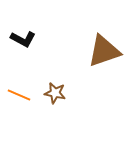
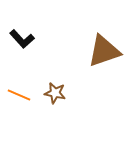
black L-shape: moved 1 px left; rotated 20 degrees clockwise
